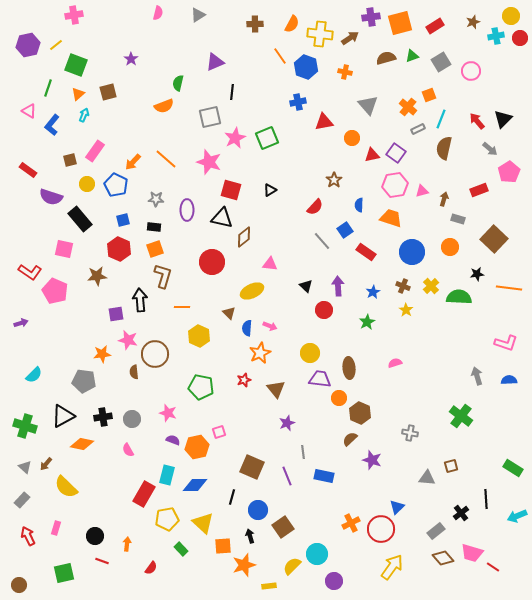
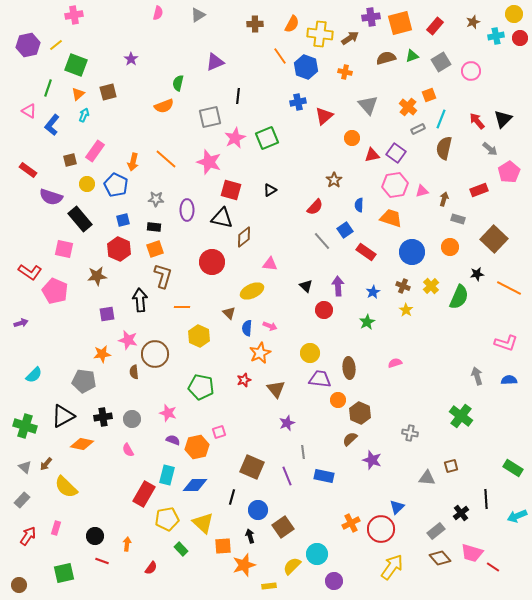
yellow circle at (511, 16): moved 3 px right, 2 px up
red rectangle at (435, 26): rotated 18 degrees counterclockwise
black line at (232, 92): moved 6 px right, 4 px down
red triangle at (324, 122): moved 6 px up; rotated 30 degrees counterclockwise
orange arrow at (133, 162): rotated 30 degrees counterclockwise
orange line at (509, 288): rotated 20 degrees clockwise
green semicircle at (459, 297): rotated 110 degrees clockwise
purple square at (116, 314): moved 9 px left
orange circle at (339, 398): moved 1 px left, 2 px down
red arrow at (28, 536): rotated 60 degrees clockwise
brown diamond at (443, 558): moved 3 px left
